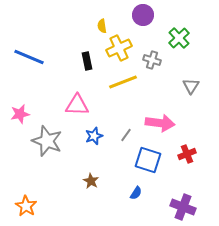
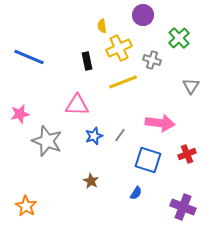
gray line: moved 6 px left
